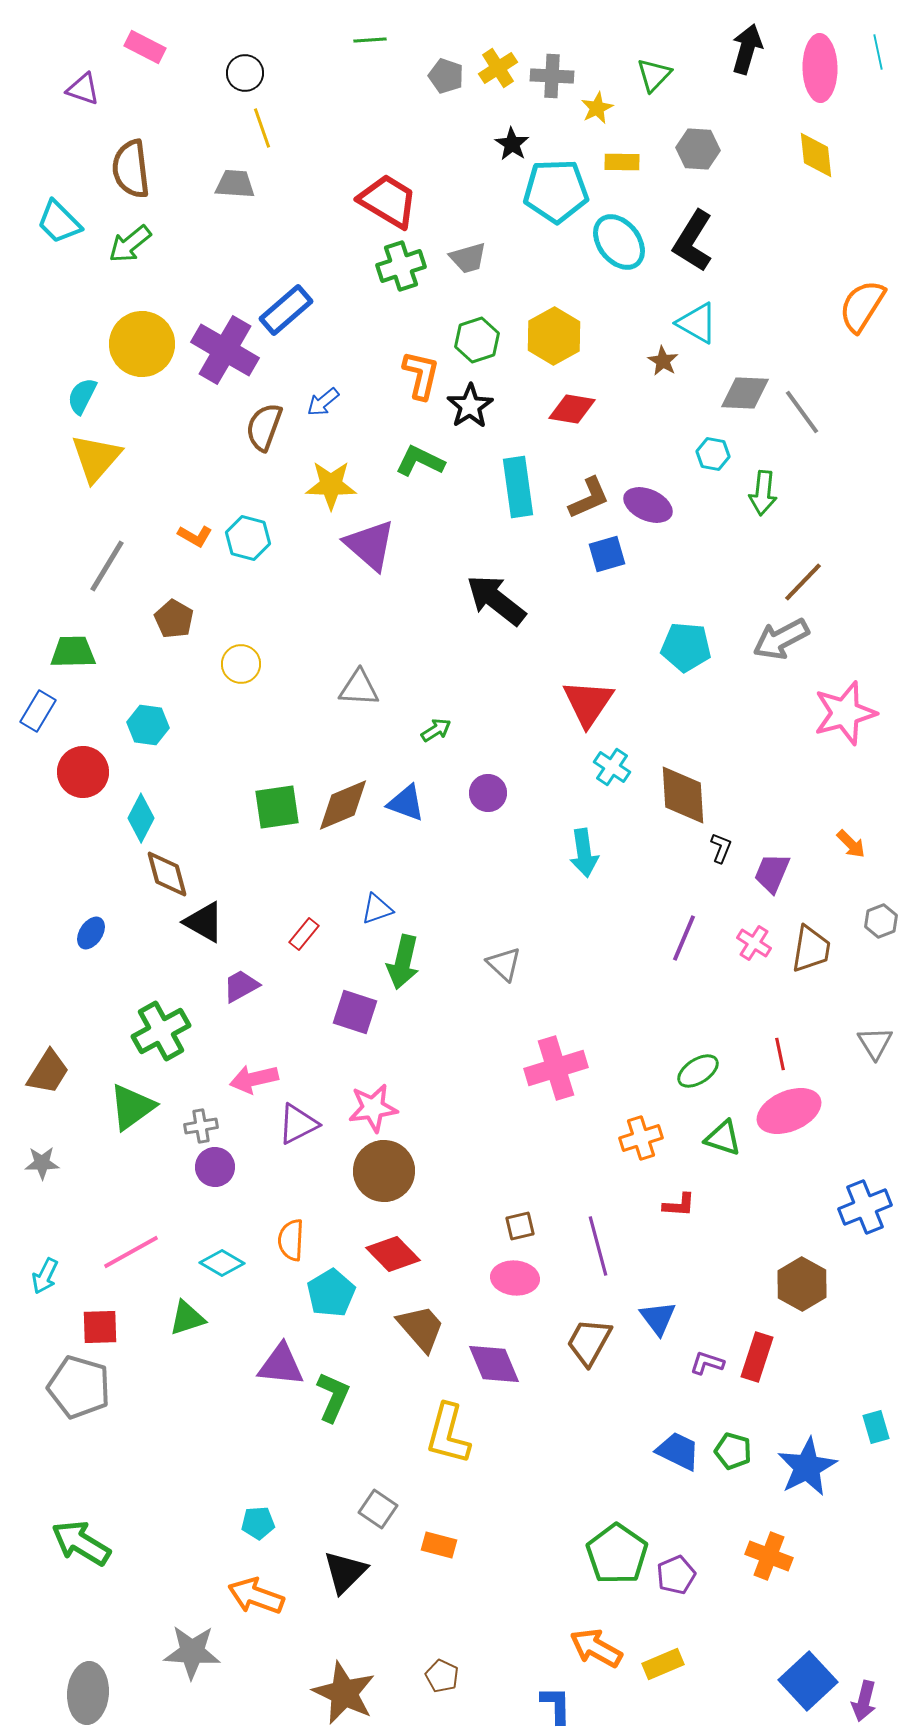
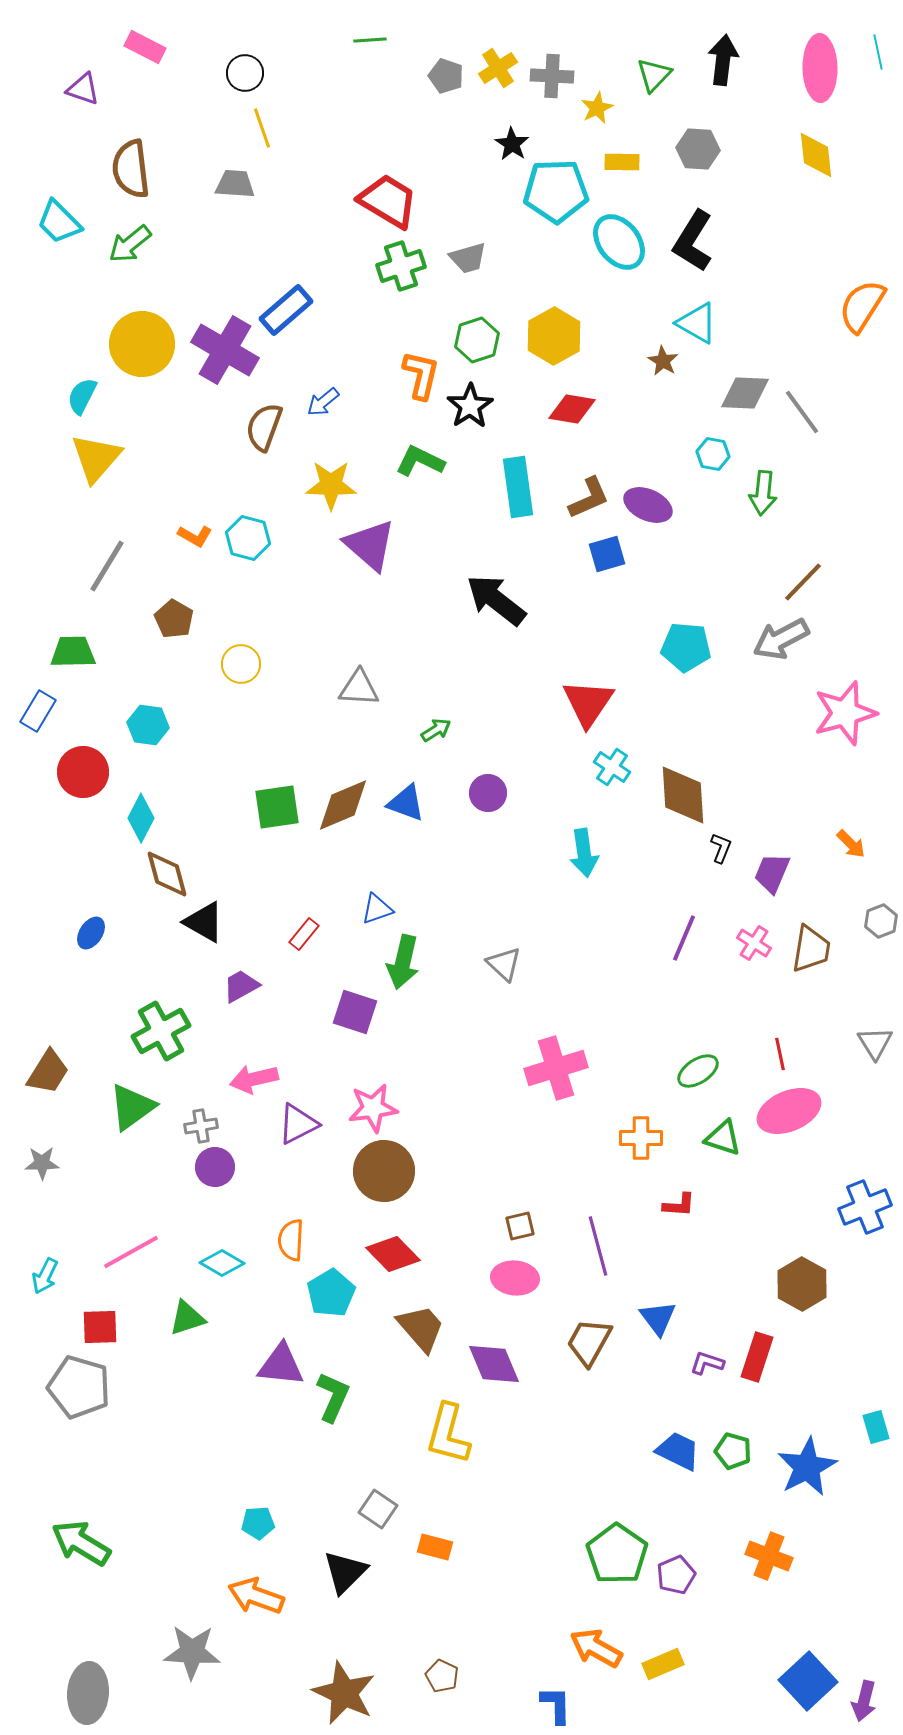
black arrow at (747, 49): moved 24 px left, 11 px down; rotated 9 degrees counterclockwise
orange cross at (641, 1138): rotated 18 degrees clockwise
orange rectangle at (439, 1545): moved 4 px left, 2 px down
